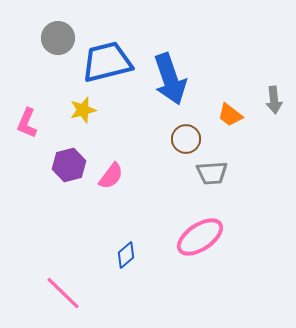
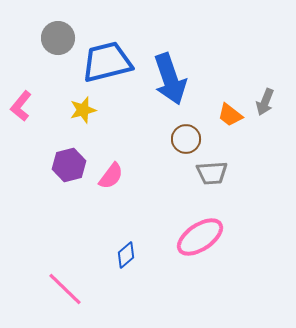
gray arrow: moved 9 px left, 2 px down; rotated 28 degrees clockwise
pink L-shape: moved 6 px left, 17 px up; rotated 16 degrees clockwise
pink line: moved 2 px right, 4 px up
